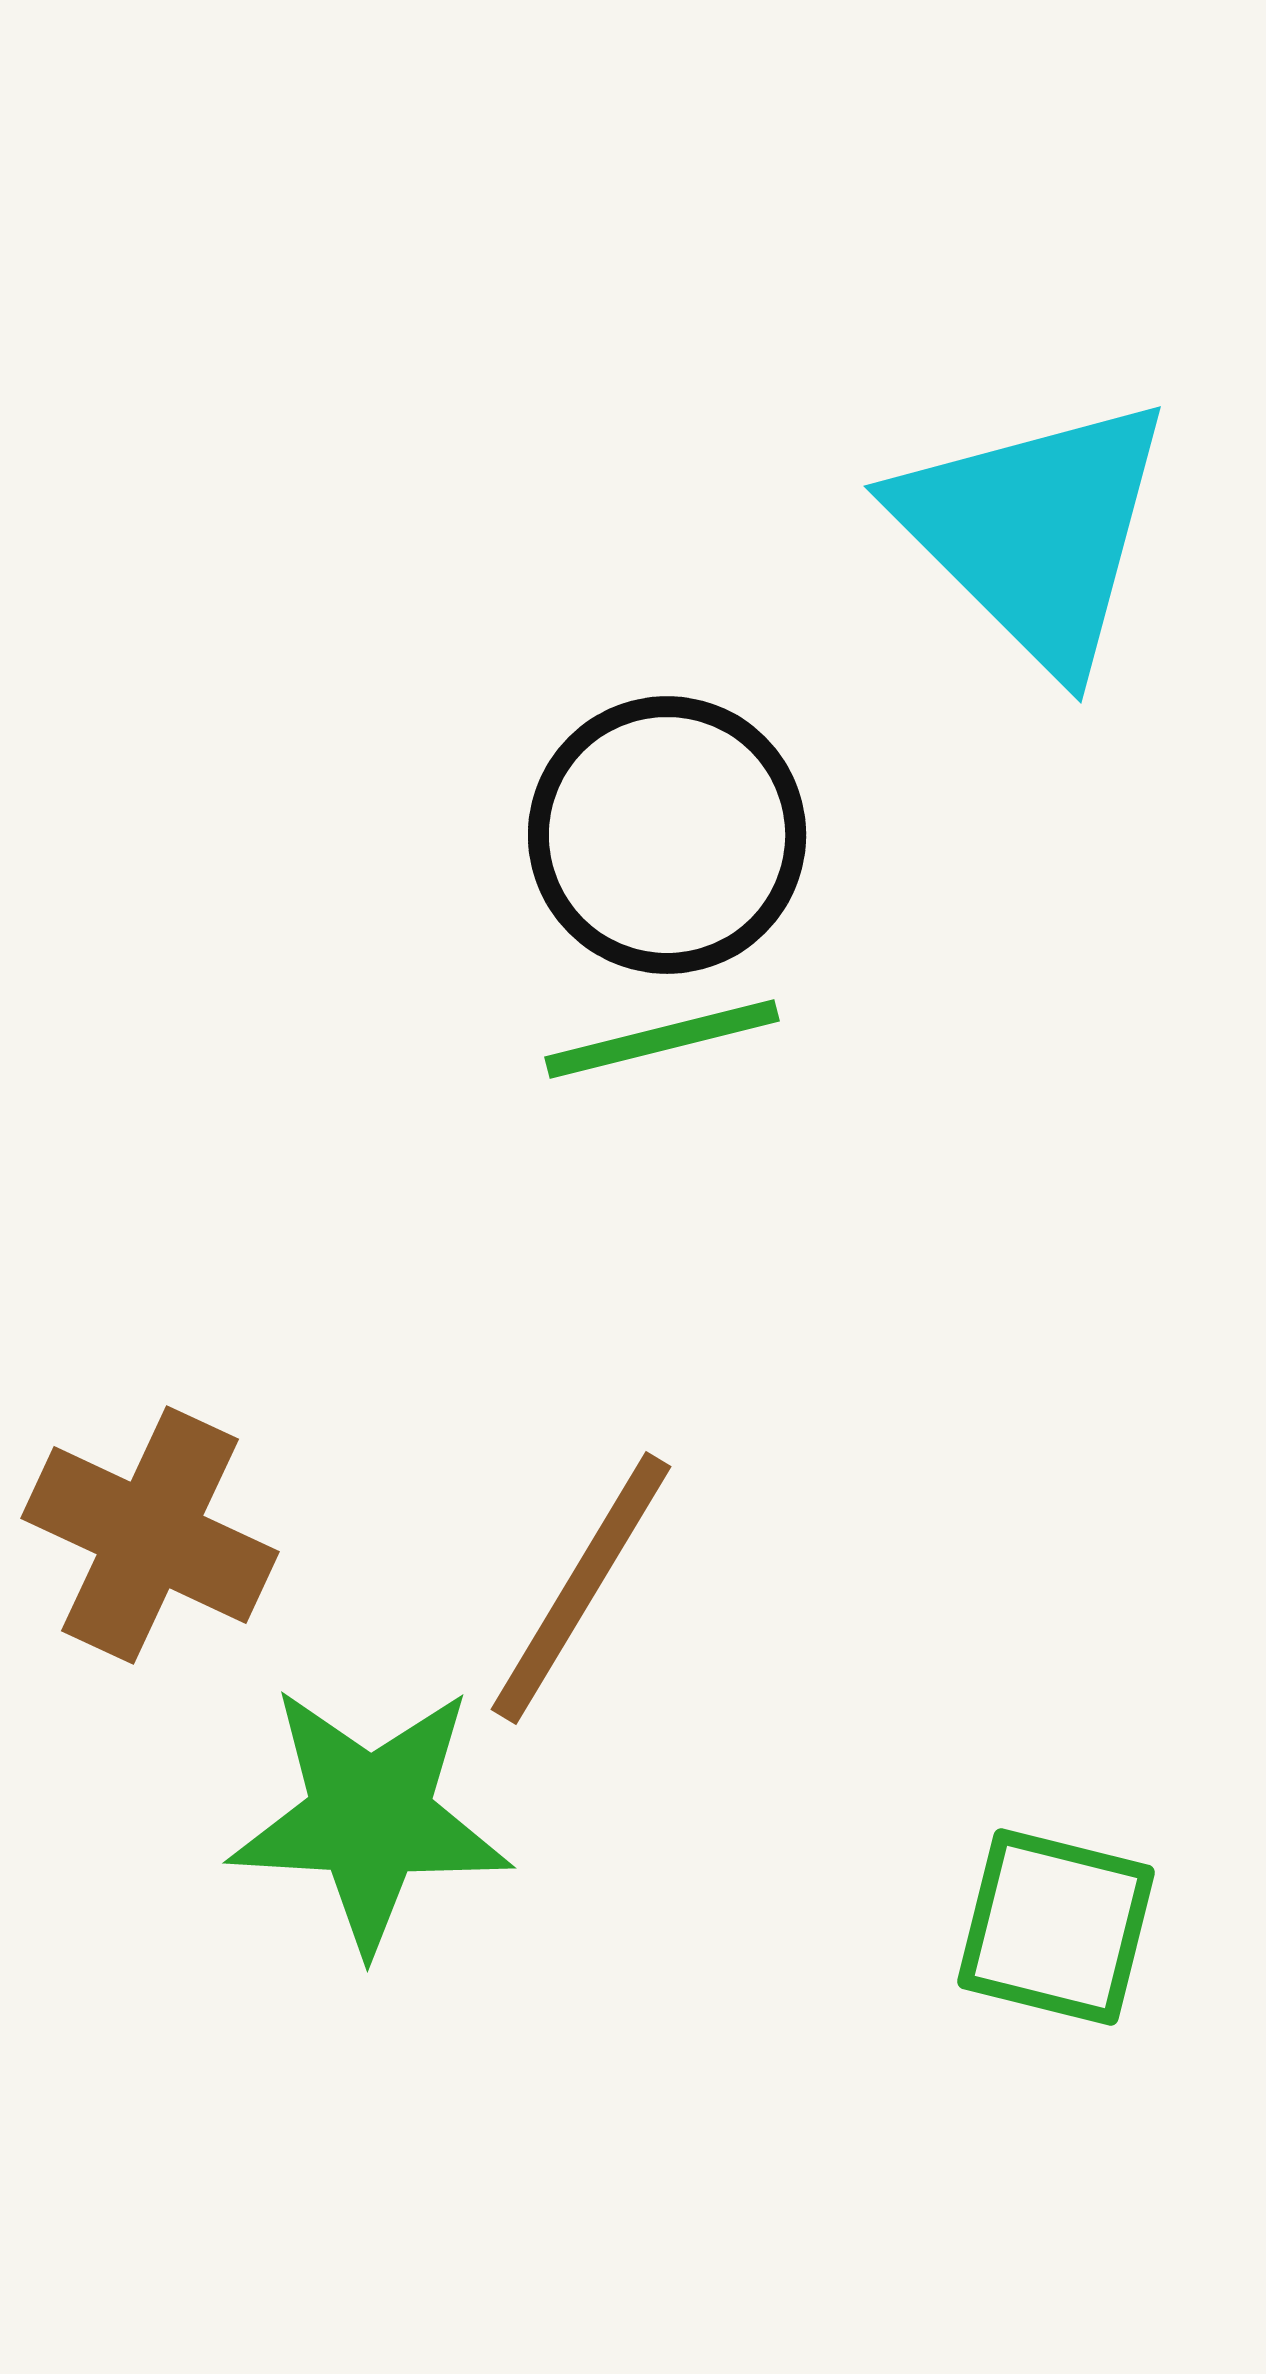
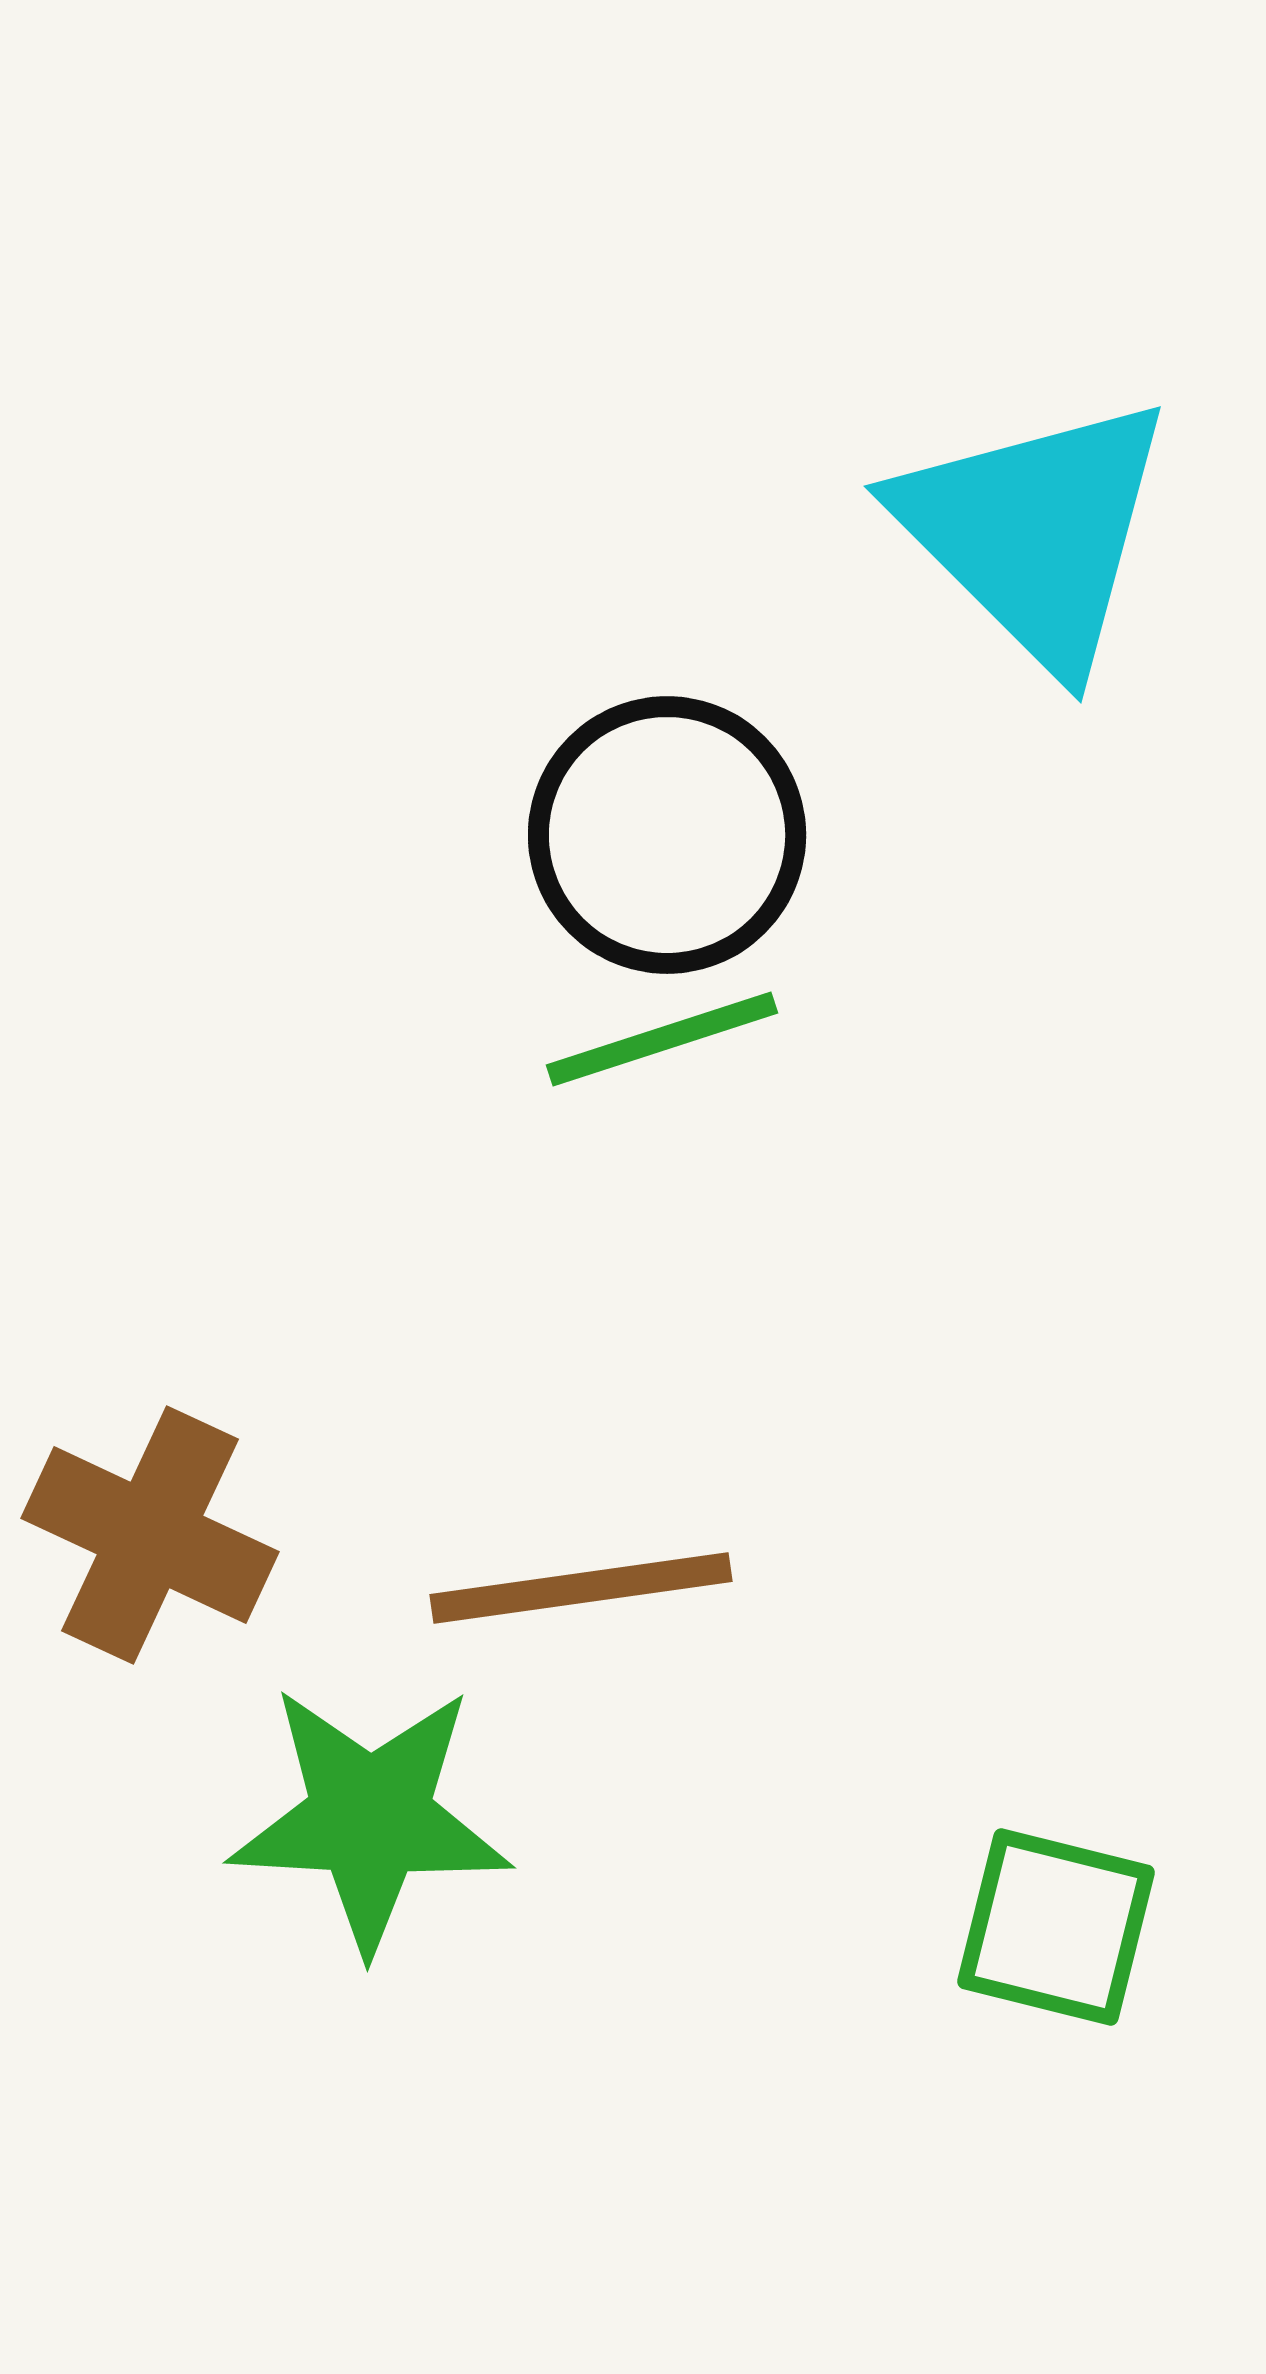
green line: rotated 4 degrees counterclockwise
brown line: rotated 51 degrees clockwise
